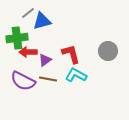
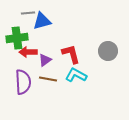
gray line: rotated 32 degrees clockwise
purple semicircle: moved 1 px down; rotated 120 degrees counterclockwise
